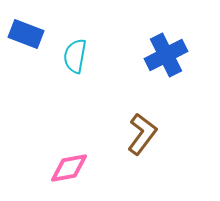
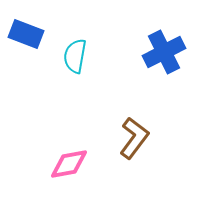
blue cross: moved 2 px left, 3 px up
brown L-shape: moved 8 px left, 4 px down
pink diamond: moved 4 px up
